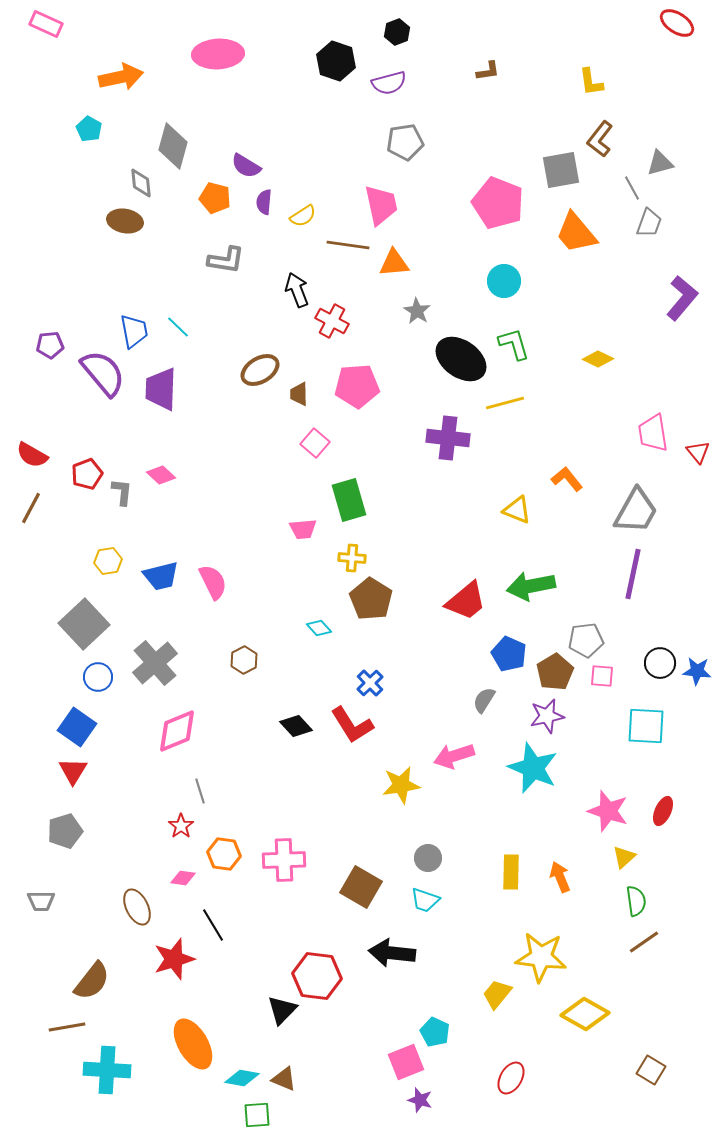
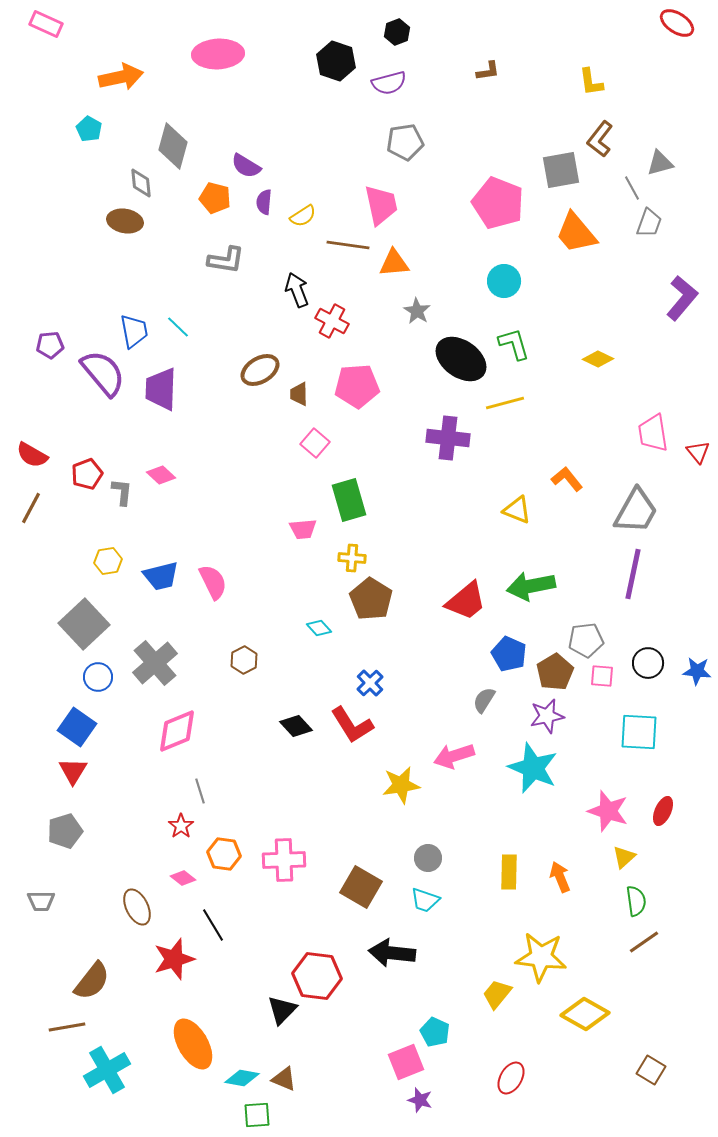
black circle at (660, 663): moved 12 px left
cyan square at (646, 726): moved 7 px left, 6 px down
yellow rectangle at (511, 872): moved 2 px left
pink diamond at (183, 878): rotated 30 degrees clockwise
cyan cross at (107, 1070): rotated 33 degrees counterclockwise
